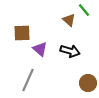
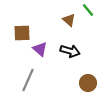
green line: moved 4 px right
